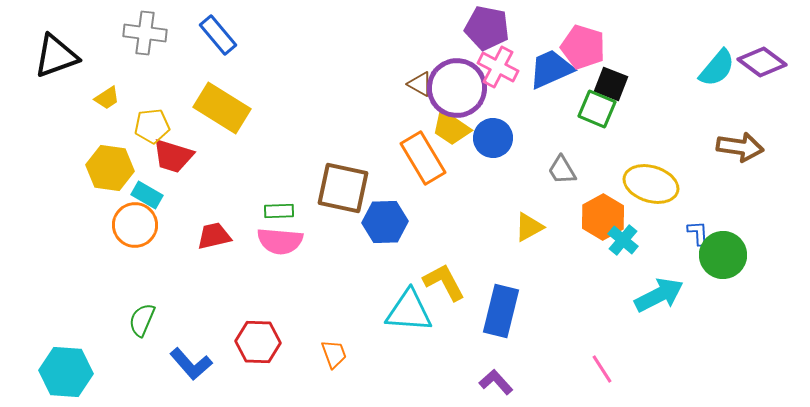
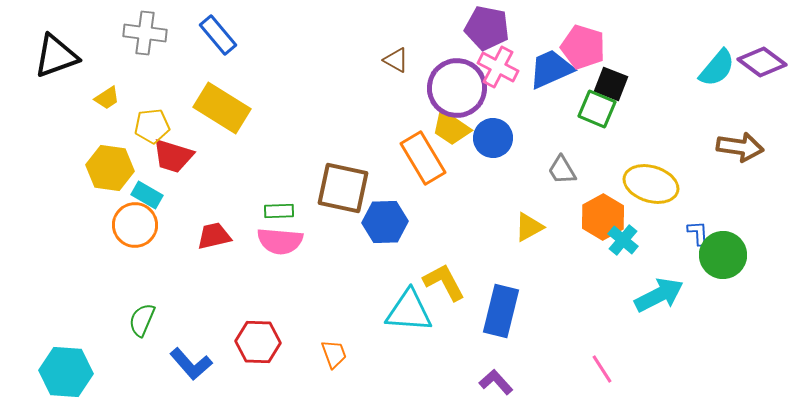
brown triangle at (420, 84): moved 24 px left, 24 px up
